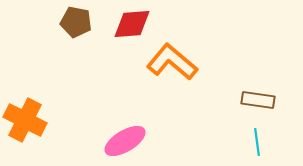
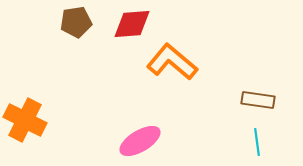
brown pentagon: rotated 20 degrees counterclockwise
pink ellipse: moved 15 px right
